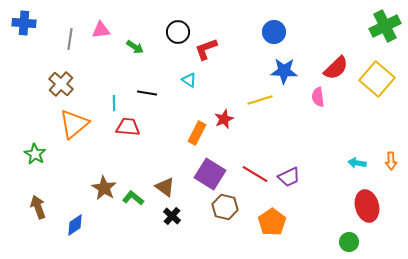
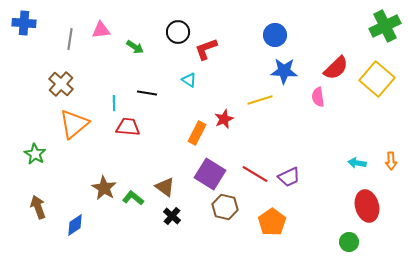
blue circle: moved 1 px right, 3 px down
